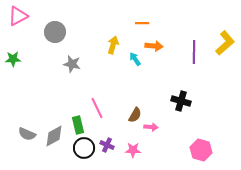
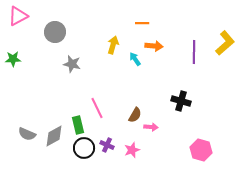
pink star: moved 1 px left; rotated 21 degrees counterclockwise
